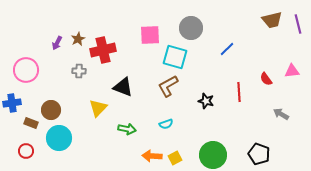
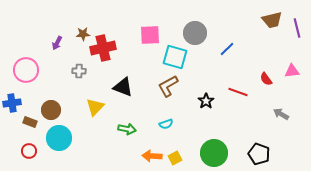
purple line: moved 1 px left, 4 px down
gray circle: moved 4 px right, 5 px down
brown star: moved 5 px right, 5 px up; rotated 24 degrees clockwise
red cross: moved 2 px up
red line: moved 1 px left; rotated 66 degrees counterclockwise
black star: rotated 21 degrees clockwise
yellow triangle: moved 3 px left, 1 px up
brown rectangle: moved 1 px left, 1 px up
red circle: moved 3 px right
green circle: moved 1 px right, 2 px up
